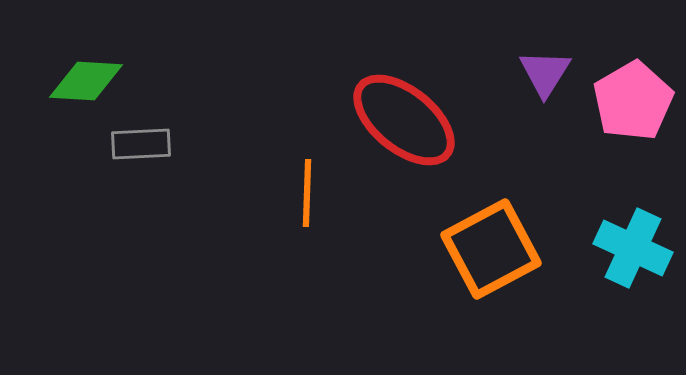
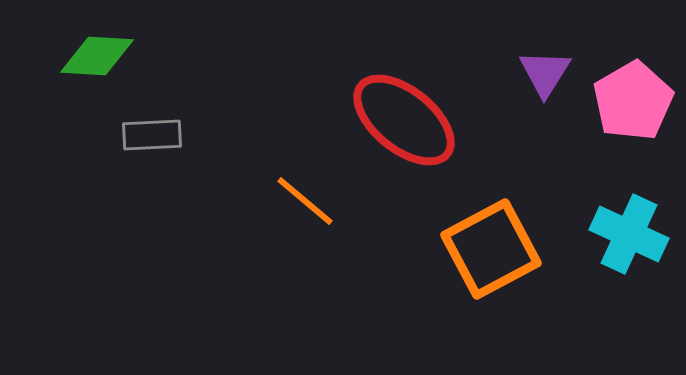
green diamond: moved 11 px right, 25 px up
gray rectangle: moved 11 px right, 9 px up
orange line: moved 2 px left, 8 px down; rotated 52 degrees counterclockwise
cyan cross: moved 4 px left, 14 px up
